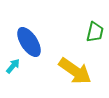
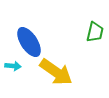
cyan arrow: rotated 56 degrees clockwise
yellow arrow: moved 19 px left, 1 px down
